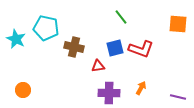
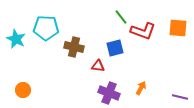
orange square: moved 4 px down
cyan pentagon: rotated 10 degrees counterclockwise
red L-shape: moved 2 px right, 18 px up
red triangle: rotated 16 degrees clockwise
purple cross: rotated 20 degrees clockwise
purple line: moved 2 px right
